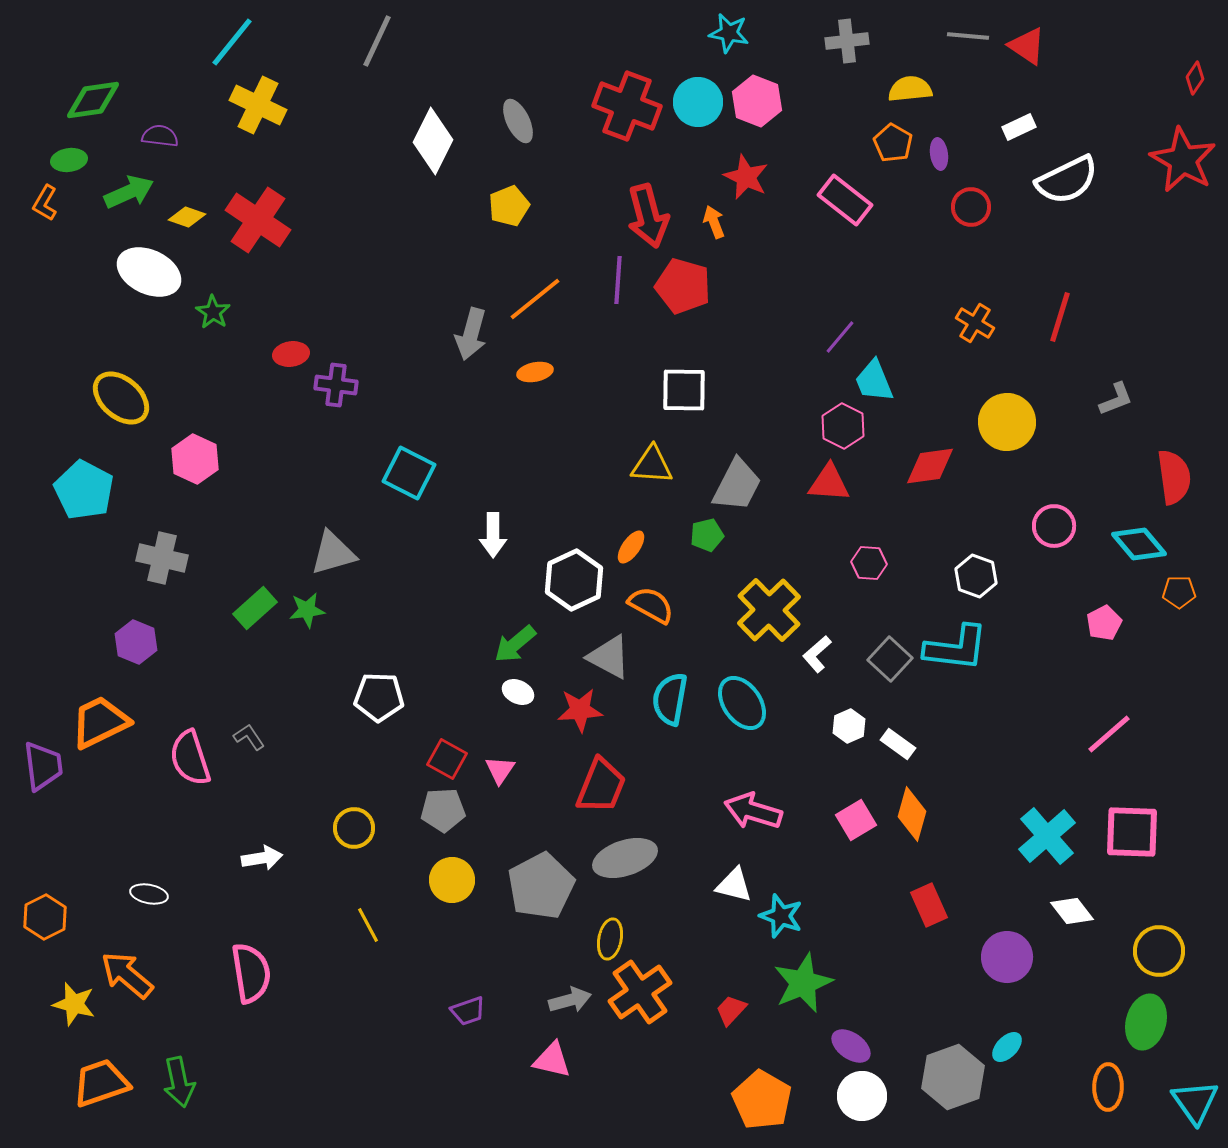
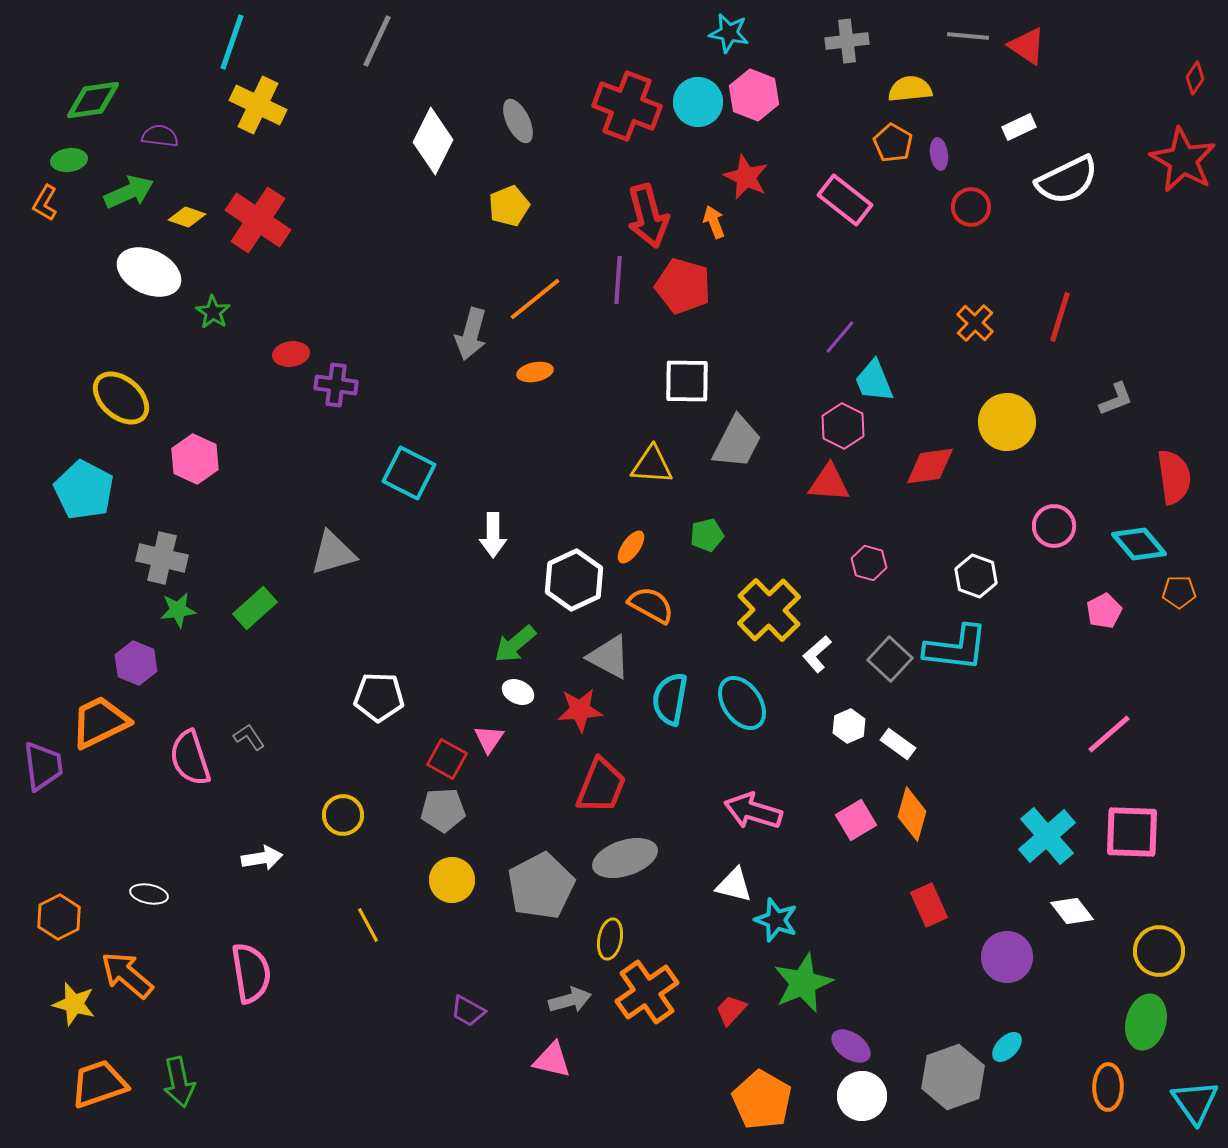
cyan line at (232, 42): rotated 20 degrees counterclockwise
pink hexagon at (757, 101): moved 3 px left, 6 px up
orange cross at (975, 323): rotated 12 degrees clockwise
white square at (684, 390): moved 3 px right, 9 px up
gray trapezoid at (737, 485): moved 43 px up
pink hexagon at (869, 563): rotated 12 degrees clockwise
green star at (307, 610): moved 129 px left
pink pentagon at (1104, 623): moved 12 px up
purple hexagon at (136, 642): moved 21 px down
pink triangle at (500, 770): moved 11 px left, 31 px up
yellow circle at (354, 828): moved 11 px left, 13 px up
cyan star at (781, 916): moved 5 px left, 4 px down
orange hexagon at (45, 917): moved 14 px right
orange cross at (640, 992): moved 7 px right
purple trapezoid at (468, 1011): rotated 48 degrees clockwise
orange trapezoid at (101, 1083): moved 2 px left, 1 px down
